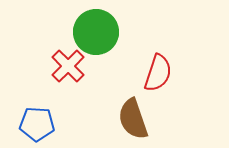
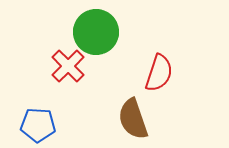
red semicircle: moved 1 px right
blue pentagon: moved 1 px right, 1 px down
